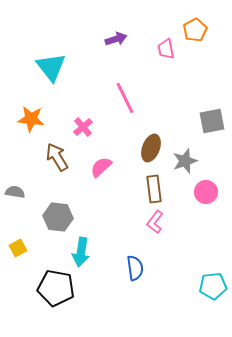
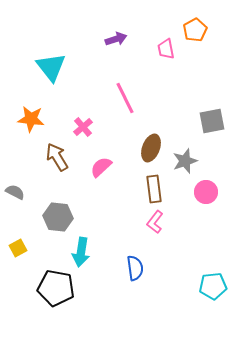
gray semicircle: rotated 18 degrees clockwise
